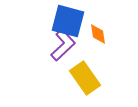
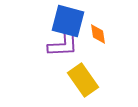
purple L-shape: rotated 40 degrees clockwise
yellow rectangle: moved 2 px left, 2 px down
